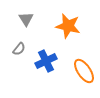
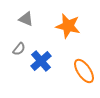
gray triangle: rotated 35 degrees counterclockwise
blue cross: moved 5 px left; rotated 15 degrees counterclockwise
